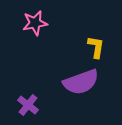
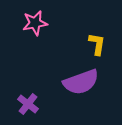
yellow L-shape: moved 1 px right, 3 px up
purple cross: moved 1 px up
